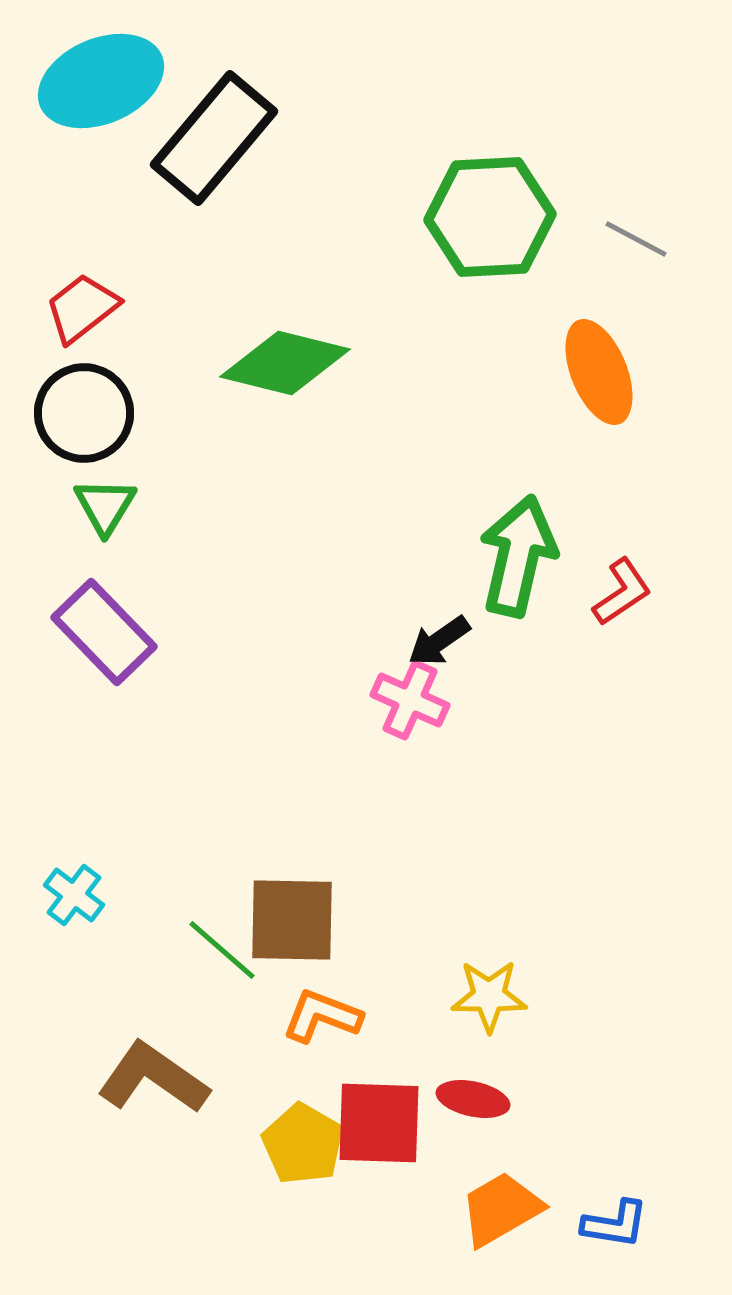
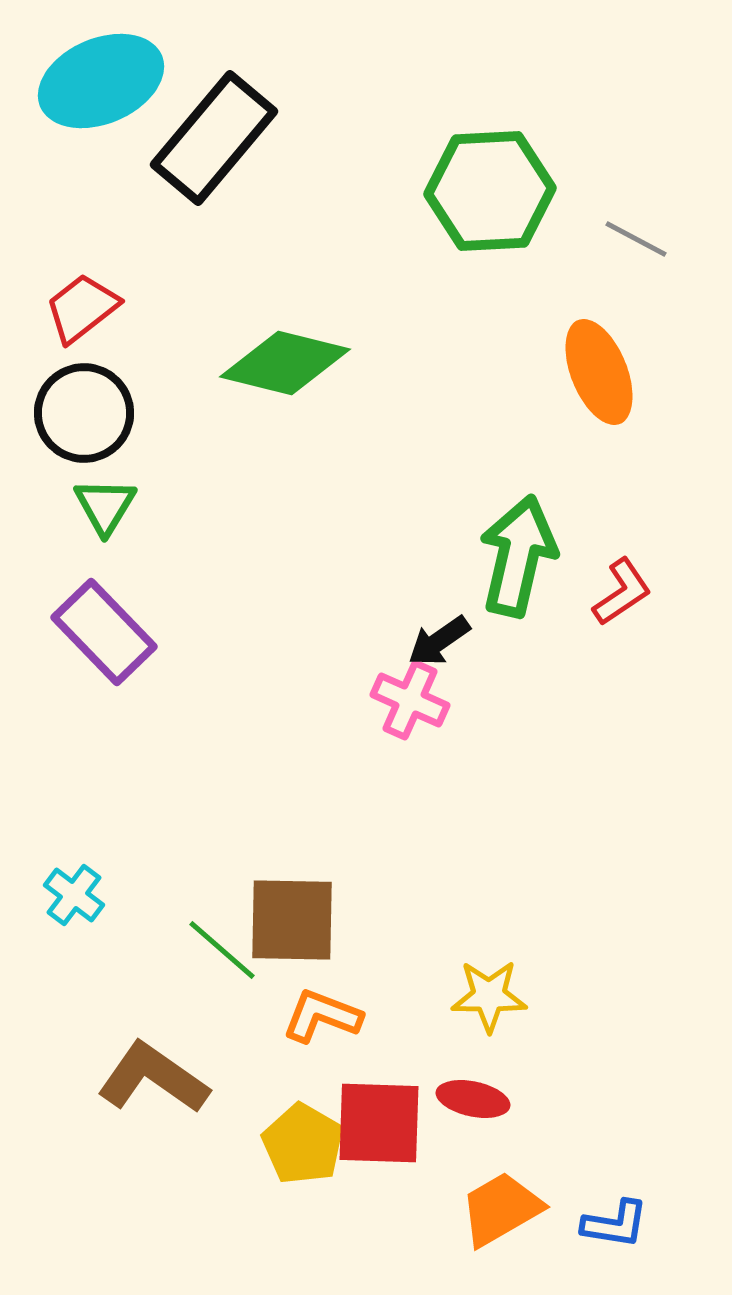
green hexagon: moved 26 px up
